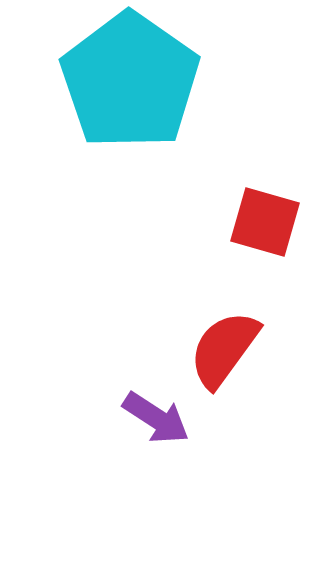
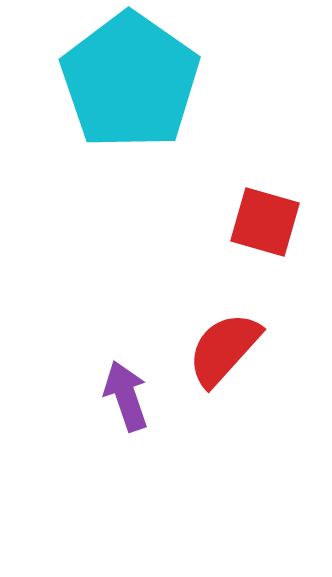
red semicircle: rotated 6 degrees clockwise
purple arrow: moved 30 px left, 22 px up; rotated 142 degrees counterclockwise
